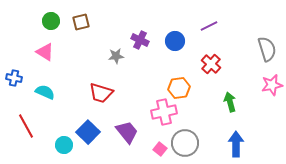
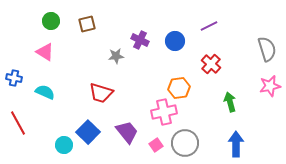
brown square: moved 6 px right, 2 px down
pink star: moved 2 px left, 1 px down
red line: moved 8 px left, 3 px up
pink square: moved 4 px left, 4 px up; rotated 16 degrees clockwise
